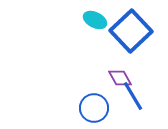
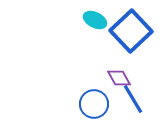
purple diamond: moved 1 px left
blue line: moved 3 px down
blue circle: moved 4 px up
